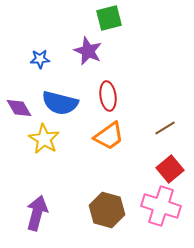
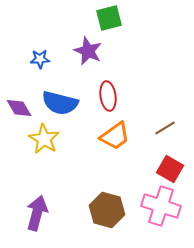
orange trapezoid: moved 6 px right
red square: rotated 20 degrees counterclockwise
